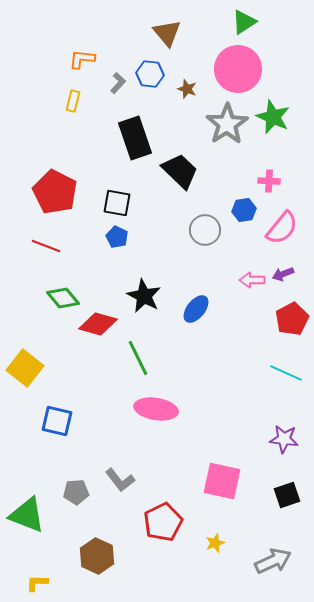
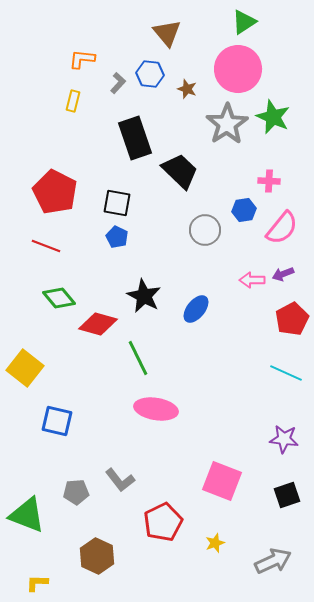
green diamond at (63, 298): moved 4 px left
pink square at (222, 481): rotated 9 degrees clockwise
